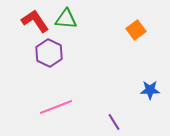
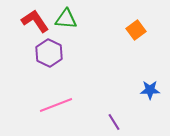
pink line: moved 2 px up
